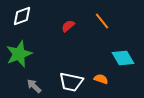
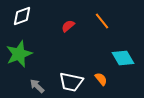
orange semicircle: rotated 32 degrees clockwise
gray arrow: moved 3 px right
